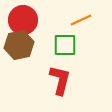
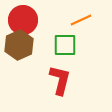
brown hexagon: rotated 12 degrees counterclockwise
